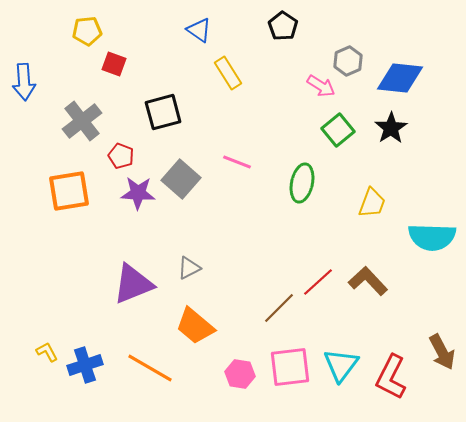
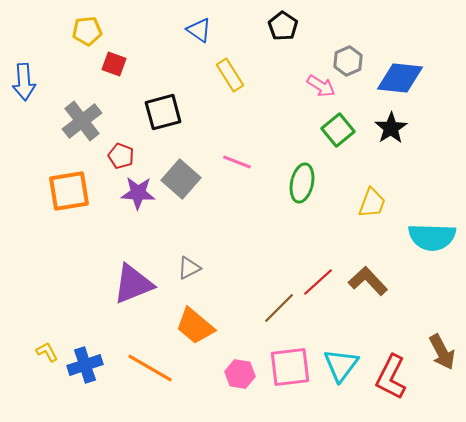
yellow rectangle: moved 2 px right, 2 px down
